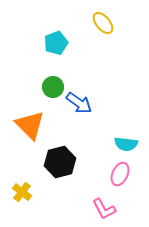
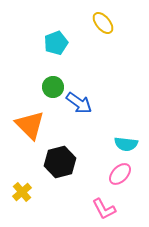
pink ellipse: rotated 20 degrees clockwise
yellow cross: rotated 12 degrees clockwise
